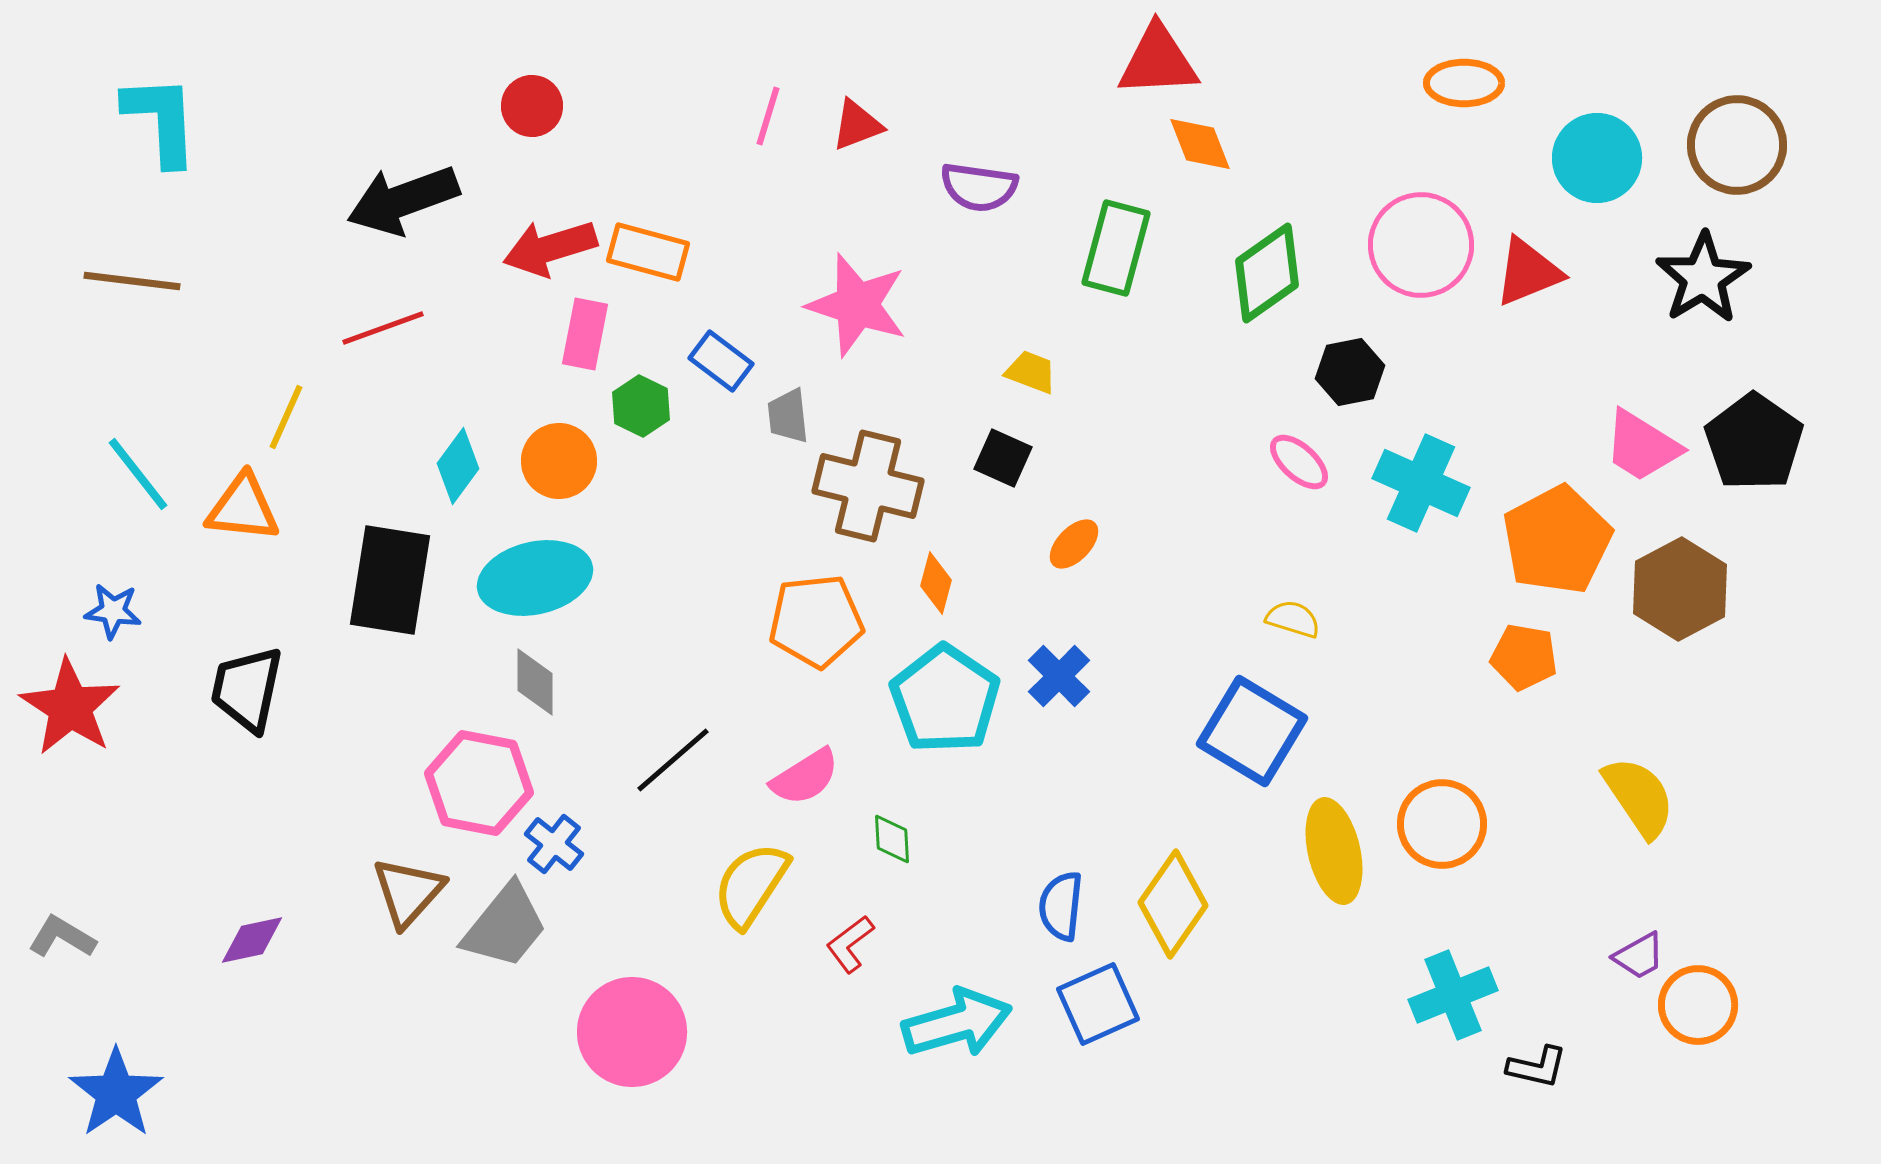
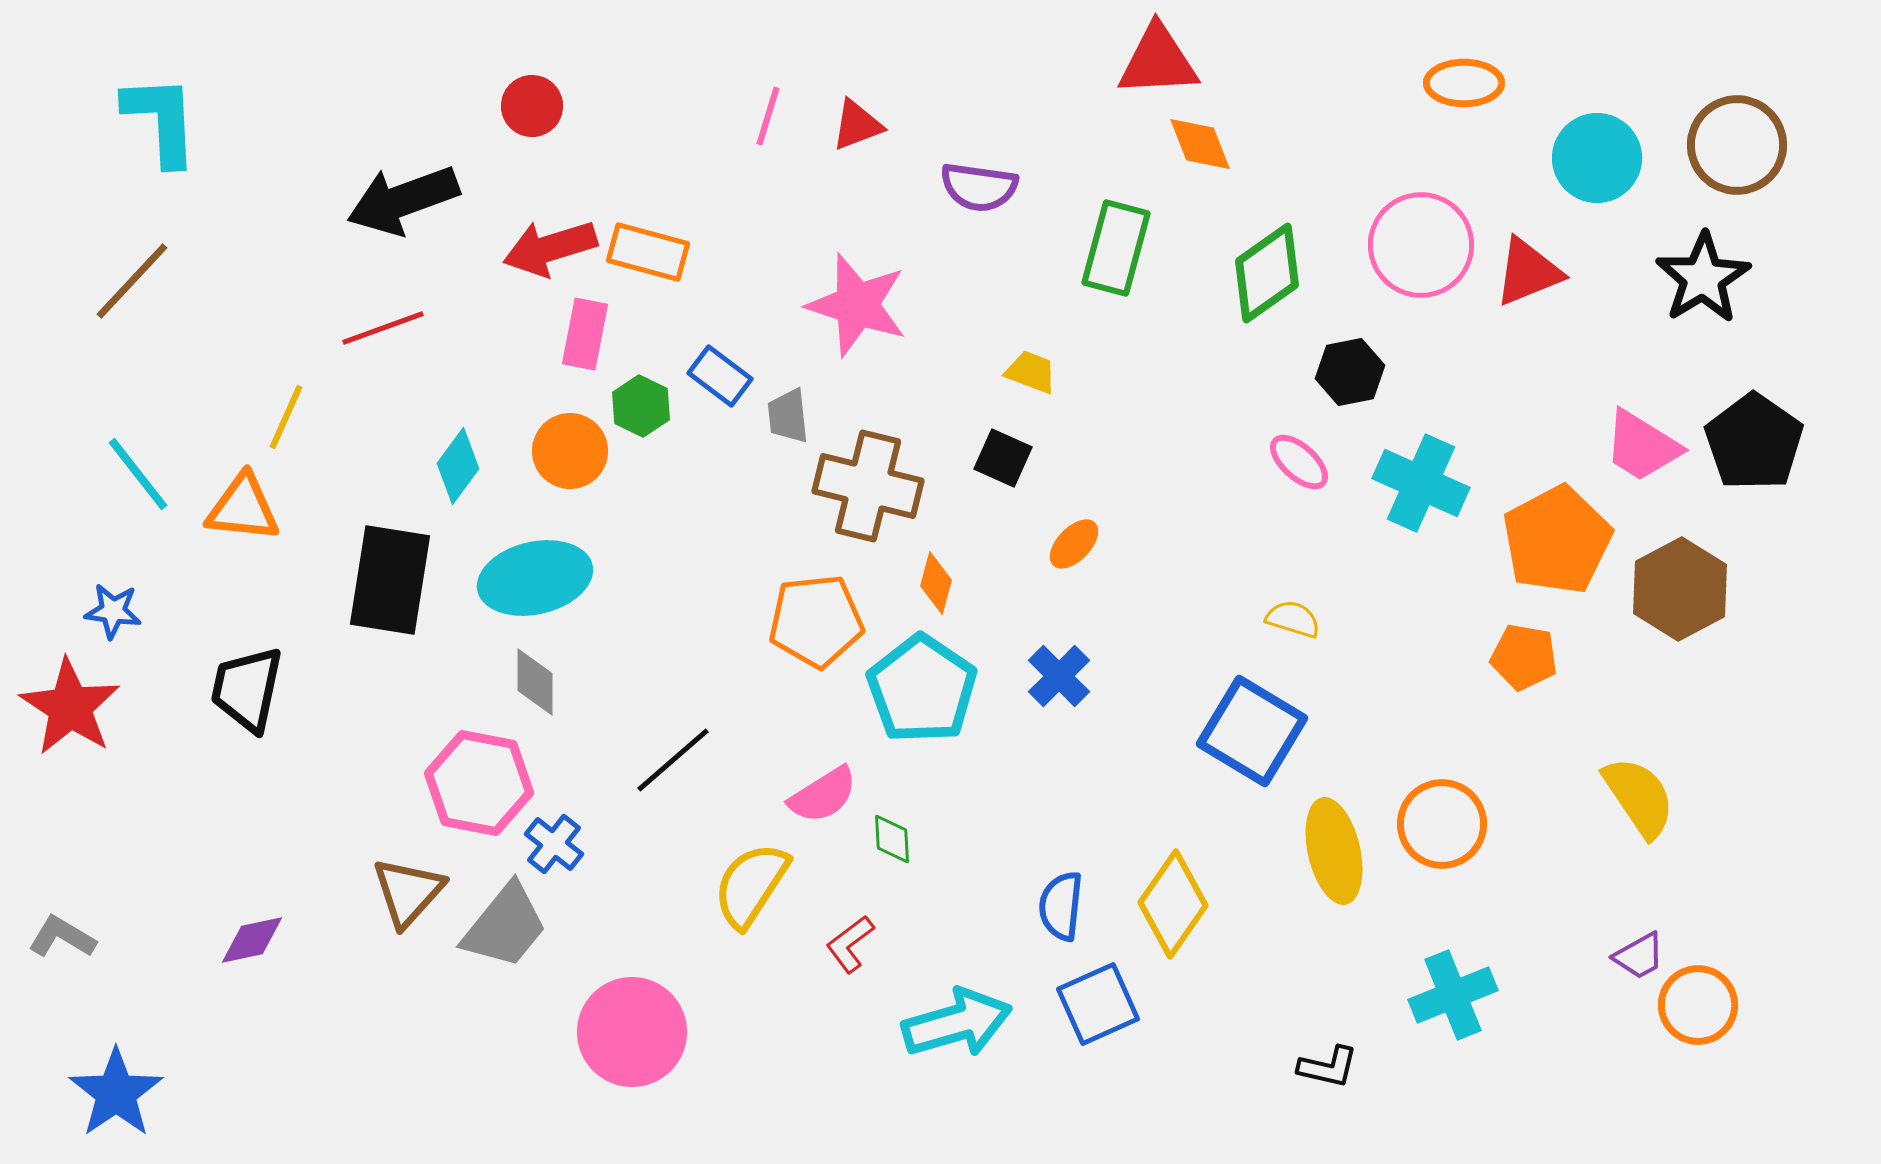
brown line at (132, 281): rotated 54 degrees counterclockwise
blue rectangle at (721, 361): moved 1 px left, 15 px down
orange circle at (559, 461): moved 11 px right, 10 px up
cyan pentagon at (945, 699): moved 23 px left, 10 px up
pink semicircle at (805, 777): moved 18 px right, 18 px down
black L-shape at (1537, 1067): moved 209 px left
